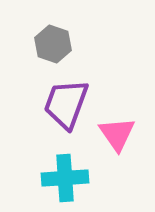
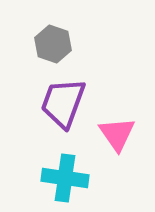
purple trapezoid: moved 3 px left, 1 px up
cyan cross: rotated 12 degrees clockwise
